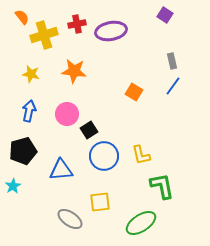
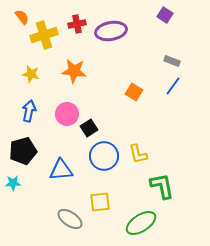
gray rectangle: rotated 56 degrees counterclockwise
black square: moved 2 px up
yellow L-shape: moved 3 px left, 1 px up
cyan star: moved 3 px up; rotated 28 degrees clockwise
